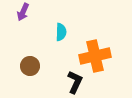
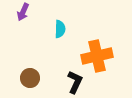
cyan semicircle: moved 1 px left, 3 px up
orange cross: moved 2 px right
brown circle: moved 12 px down
